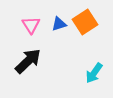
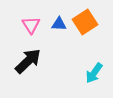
blue triangle: rotated 21 degrees clockwise
